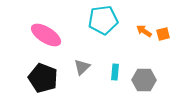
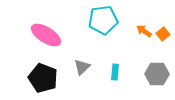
orange square: rotated 24 degrees counterclockwise
gray hexagon: moved 13 px right, 6 px up
